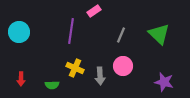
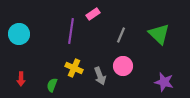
pink rectangle: moved 1 px left, 3 px down
cyan circle: moved 2 px down
yellow cross: moved 1 px left
gray arrow: rotated 18 degrees counterclockwise
green semicircle: rotated 112 degrees clockwise
